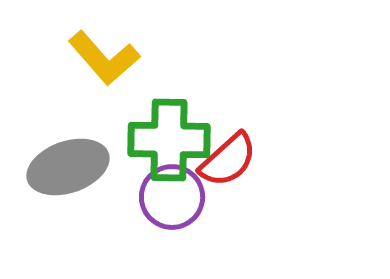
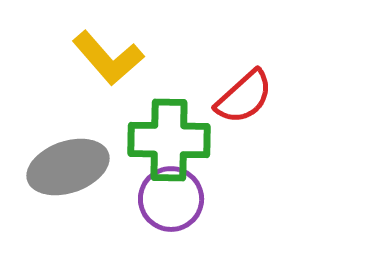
yellow L-shape: moved 4 px right
red semicircle: moved 16 px right, 63 px up
purple circle: moved 1 px left, 2 px down
